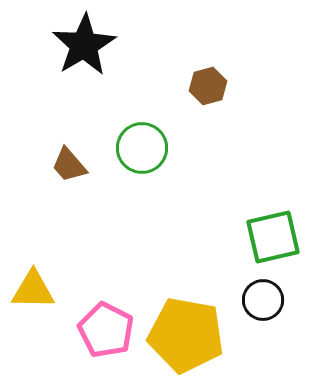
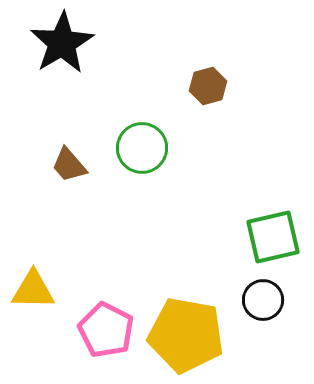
black star: moved 22 px left, 2 px up
